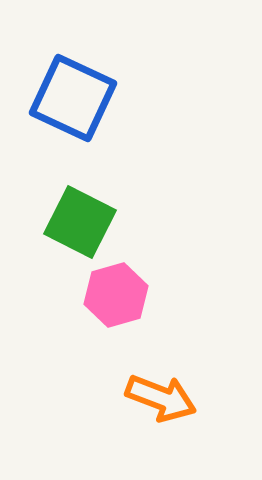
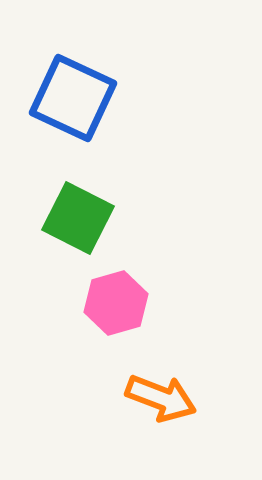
green square: moved 2 px left, 4 px up
pink hexagon: moved 8 px down
